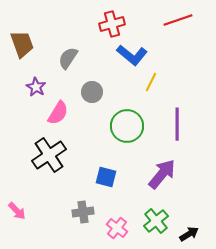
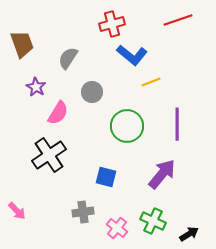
yellow line: rotated 42 degrees clockwise
green cross: moved 3 px left; rotated 25 degrees counterclockwise
